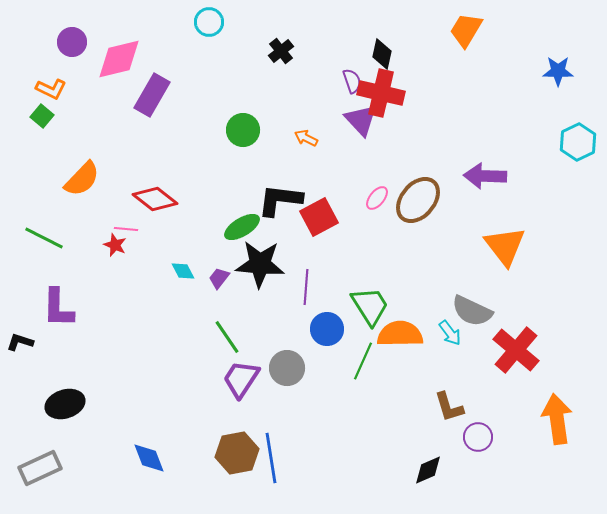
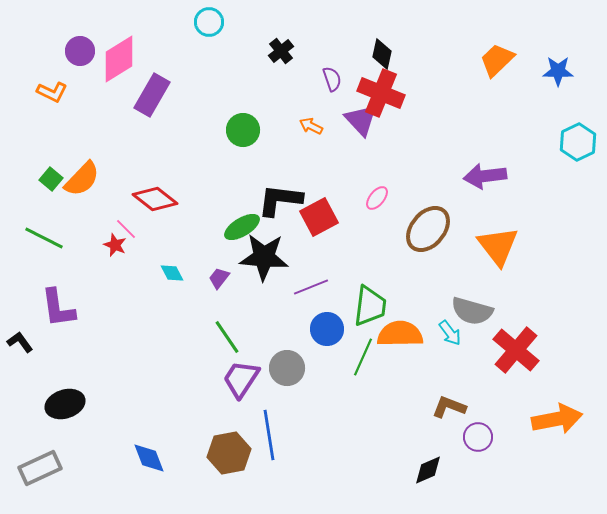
orange trapezoid at (466, 30): moved 31 px right, 30 px down; rotated 15 degrees clockwise
purple circle at (72, 42): moved 8 px right, 9 px down
pink diamond at (119, 59): rotated 18 degrees counterclockwise
purple semicircle at (352, 81): moved 20 px left, 2 px up
orange L-shape at (51, 89): moved 1 px right, 3 px down
red cross at (381, 93): rotated 9 degrees clockwise
green square at (42, 116): moved 9 px right, 63 px down
orange arrow at (306, 138): moved 5 px right, 12 px up
purple arrow at (485, 176): rotated 9 degrees counterclockwise
brown ellipse at (418, 200): moved 10 px right, 29 px down
pink line at (126, 229): rotated 40 degrees clockwise
orange triangle at (505, 246): moved 7 px left
black star at (260, 264): moved 4 px right, 7 px up
cyan diamond at (183, 271): moved 11 px left, 2 px down
purple line at (306, 287): moved 5 px right; rotated 64 degrees clockwise
green trapezoid at (370, 306): rotated 39 degrees clockwise
purple L-shape at (58, 308): rotated 9 degrees counterclockwise
gray semicircle at (472, 311): rotated 9 degrees counterclockwise
black L-shape at (20, 342): rotated 36 degrees clockwise
green line at (363, 361): moved 4 px up
brown L-shape at (449, 407): rotated 128 degrees clockwise
orange arrow at (557, 419): rotated 87 degrees clockwise
brown hexagon at (237, 453): moved 8 px left
blue line at (271, 458): moved 2 px left, 23 px up
